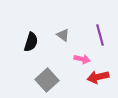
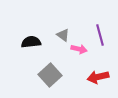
black semicircle: rotated 114 degrees counterclockwise
pink arrow: moved 3 px left, 10 px up
gray square: moved 3 px right, 5 px up
